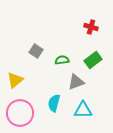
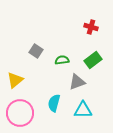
gray triangle: moved 1 px right
